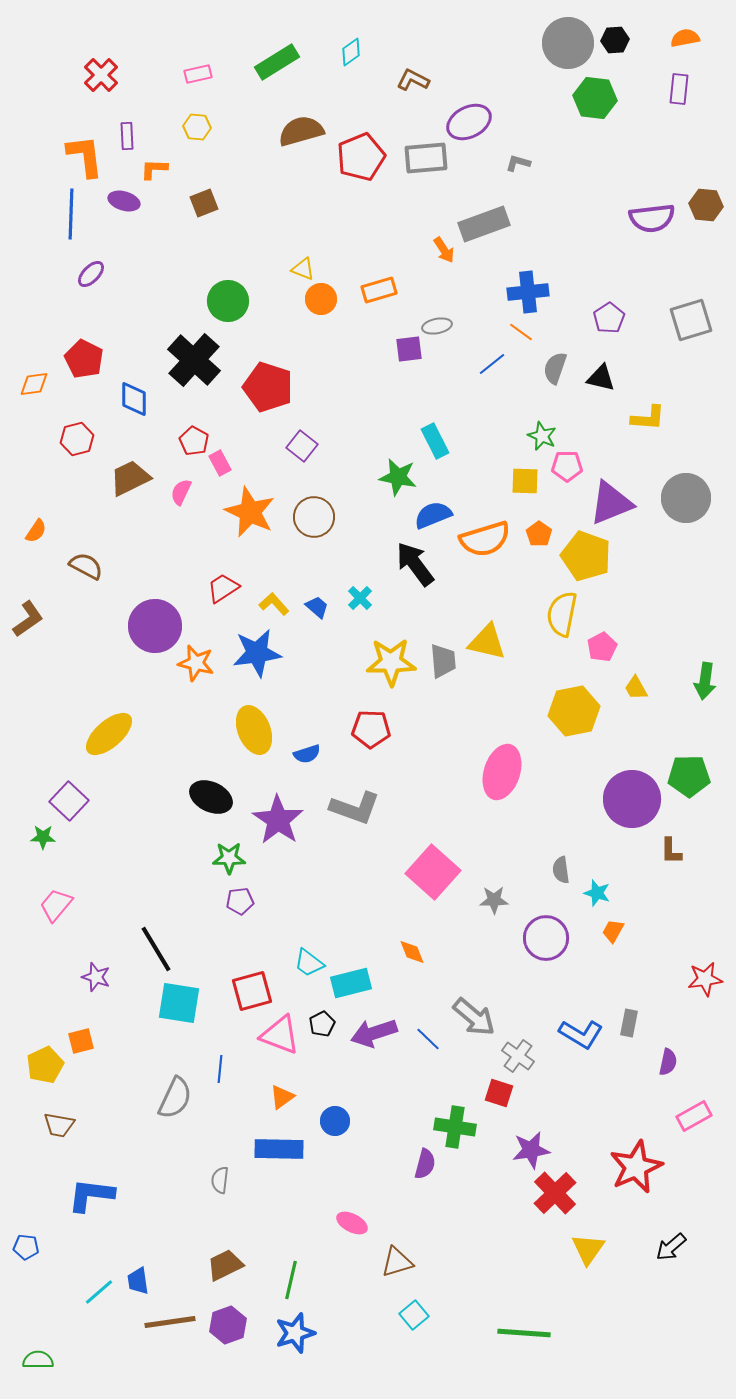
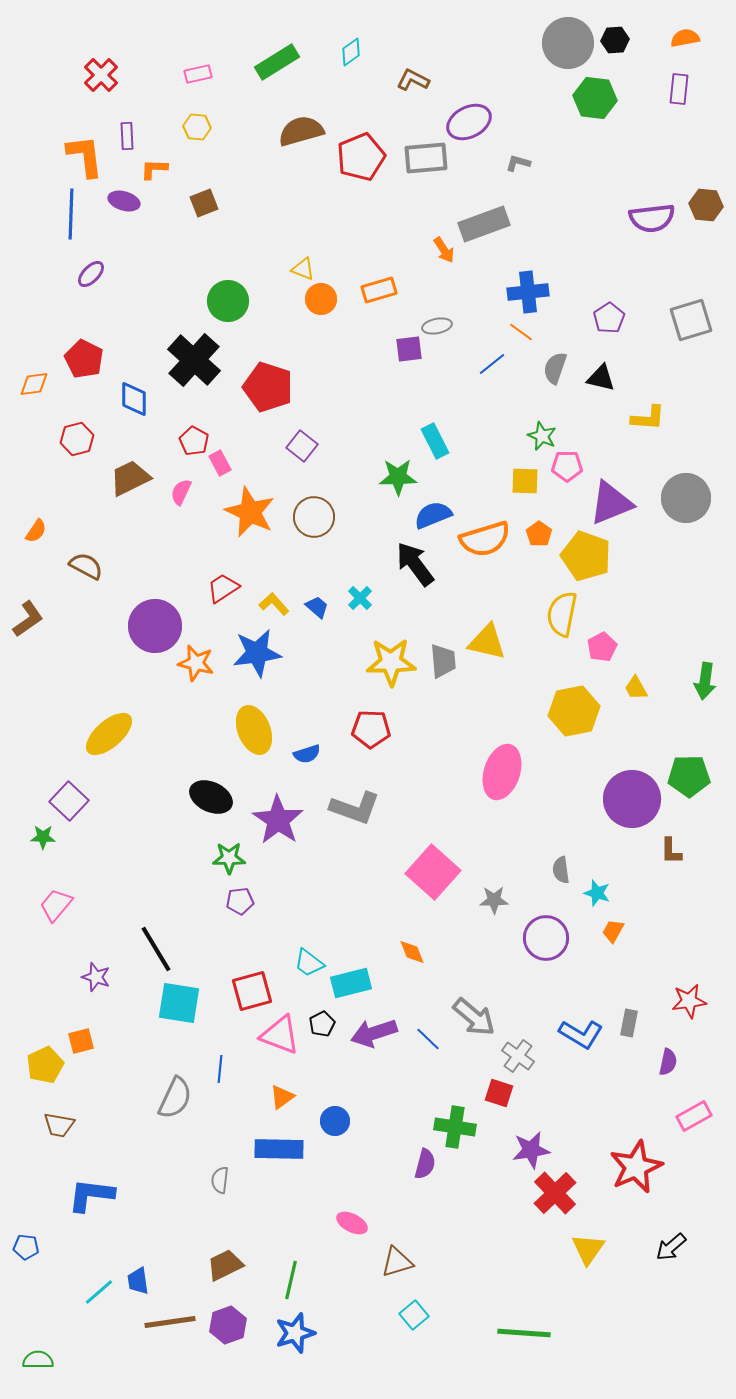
green star at (398, 477): rotated 12 degrees counterclockwise
red star at (705, 979): moved 16 px left, 22 px down
